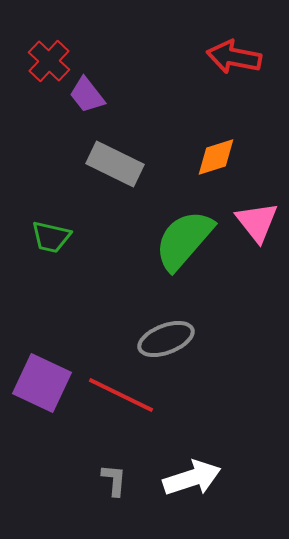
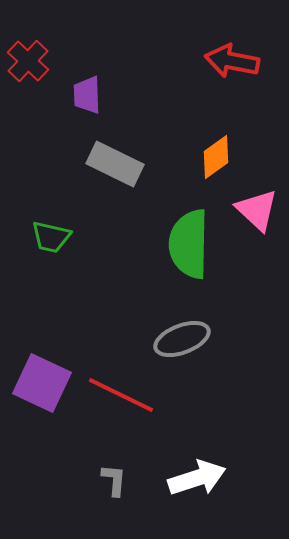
red arrow: moved 2 px left, 4 px down
red cross: moved 21 px left
purple trapezoid: rotated 36 degrees clockwise
orange diamond: rotated 18 degrees counterclockwise
pink triangle: moved 12 px up; rotated 9 degrees counterclockwise
green semicircle: moved 5 px right, 4 px down; rotated 40 degrees counterclockwise
gray ellipse: moved 16 px right
white arrow: moved 5 px right
